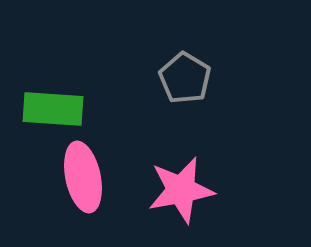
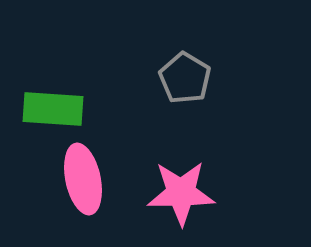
pink ellipse: moved 2 px down
pink star: moved 3 px down; rotated 10 degrees clockwise
